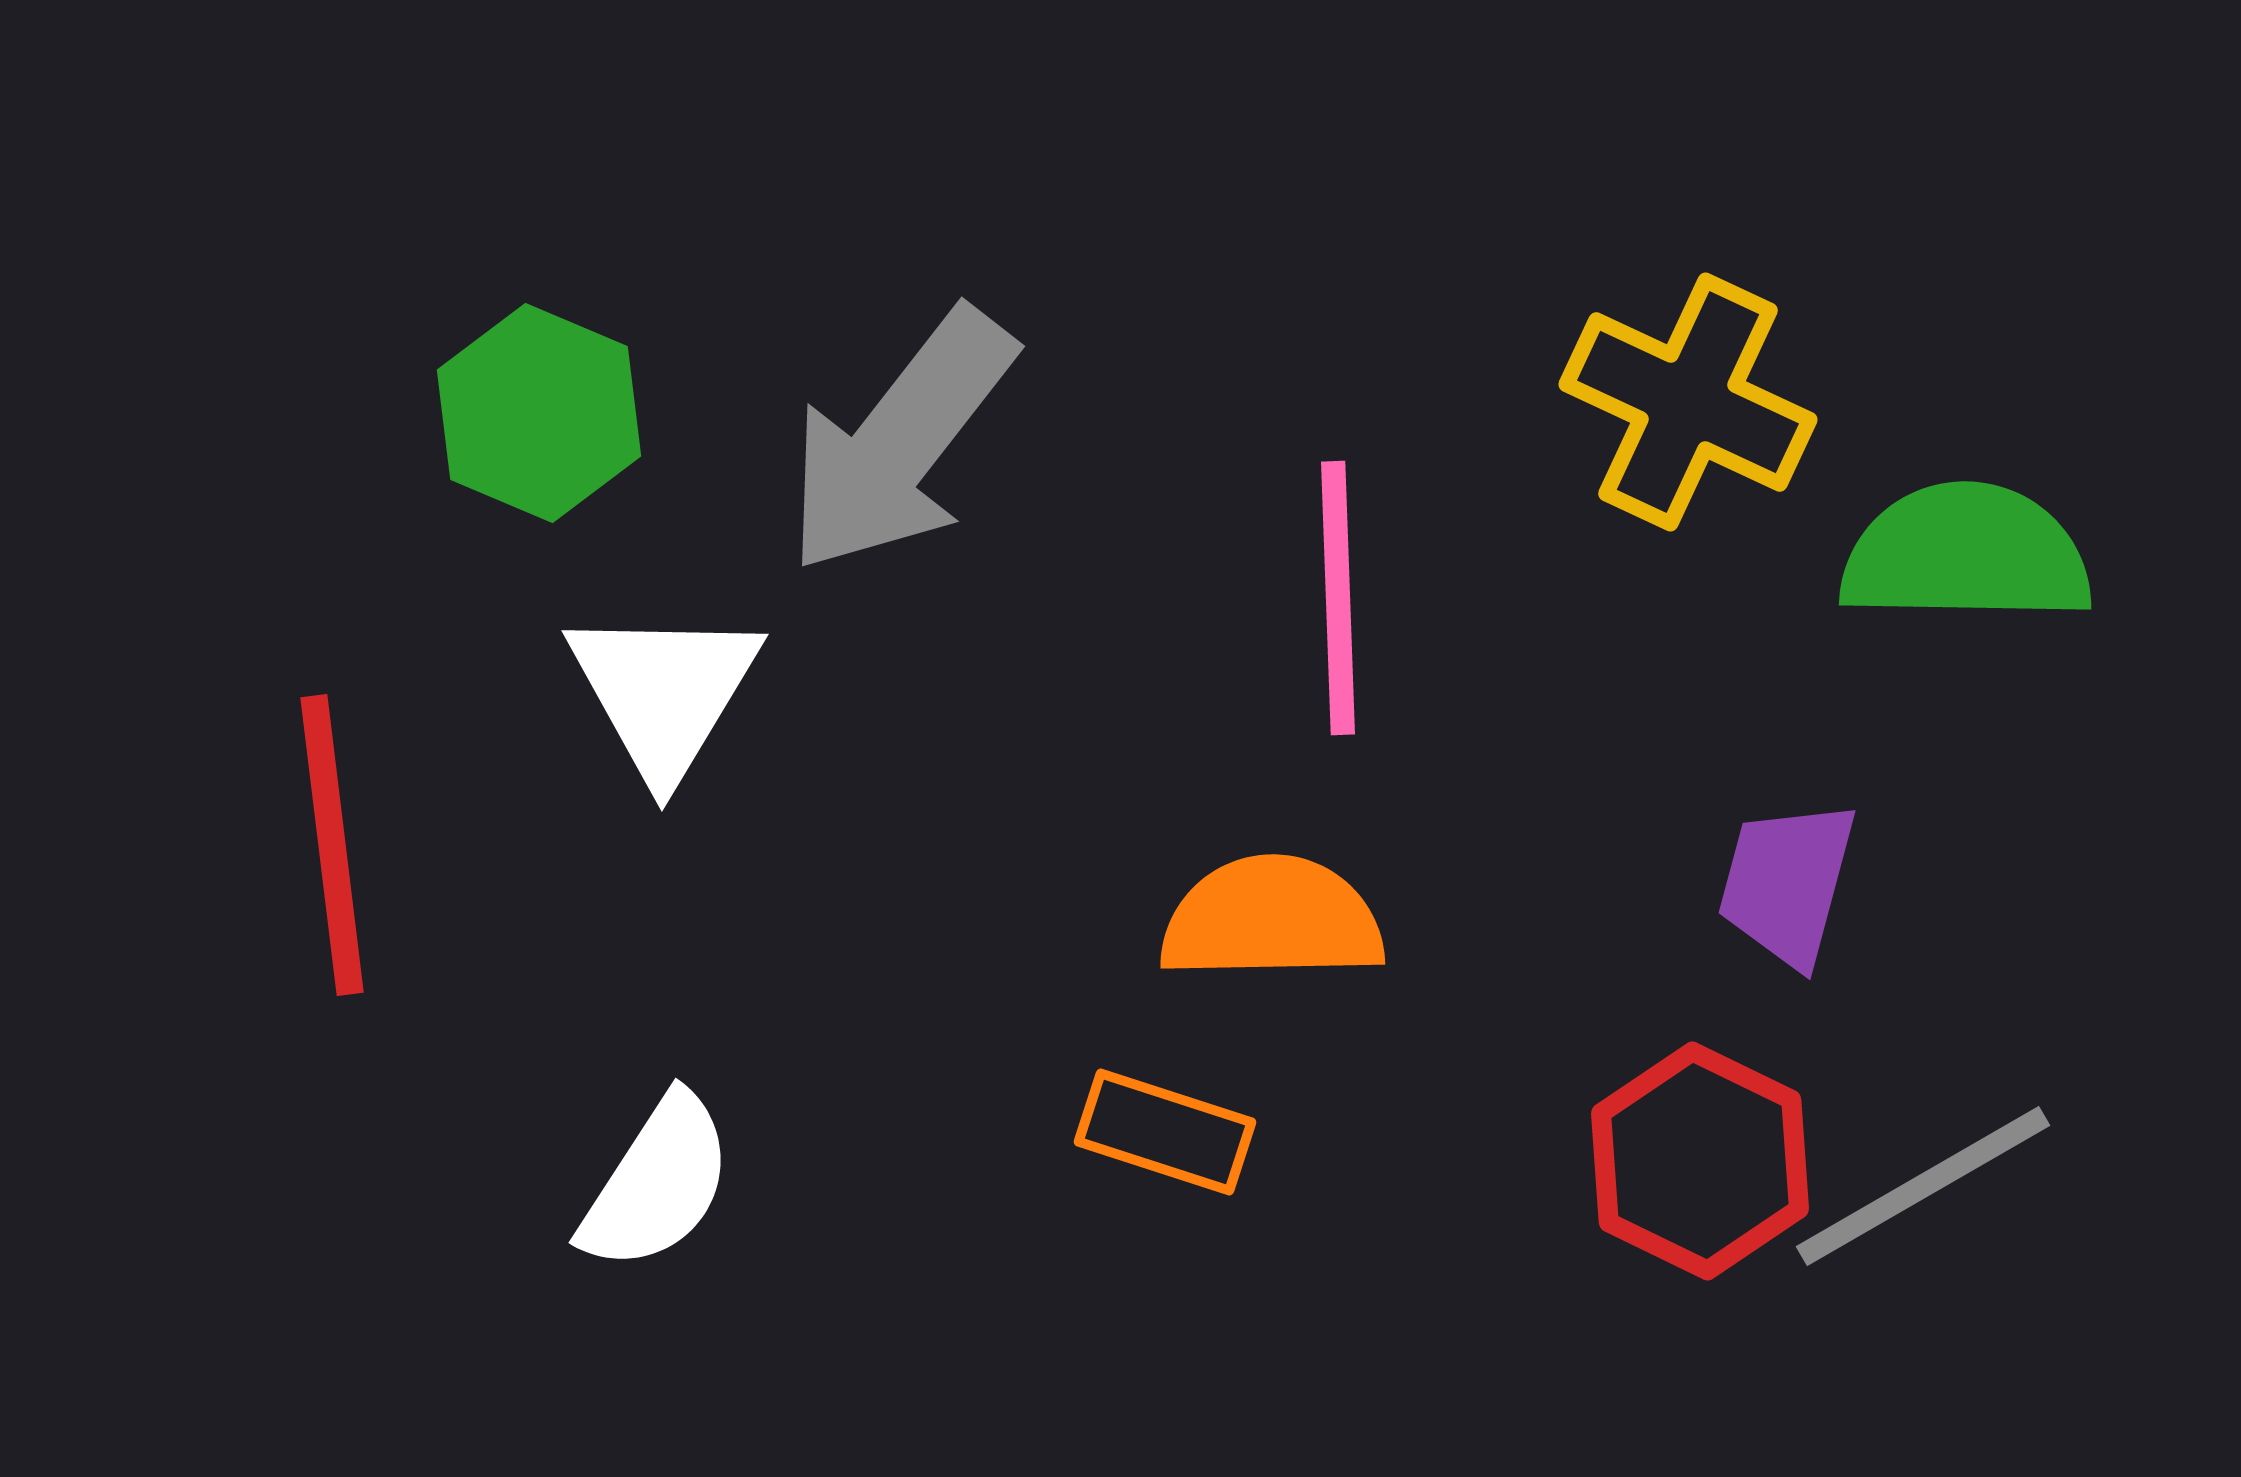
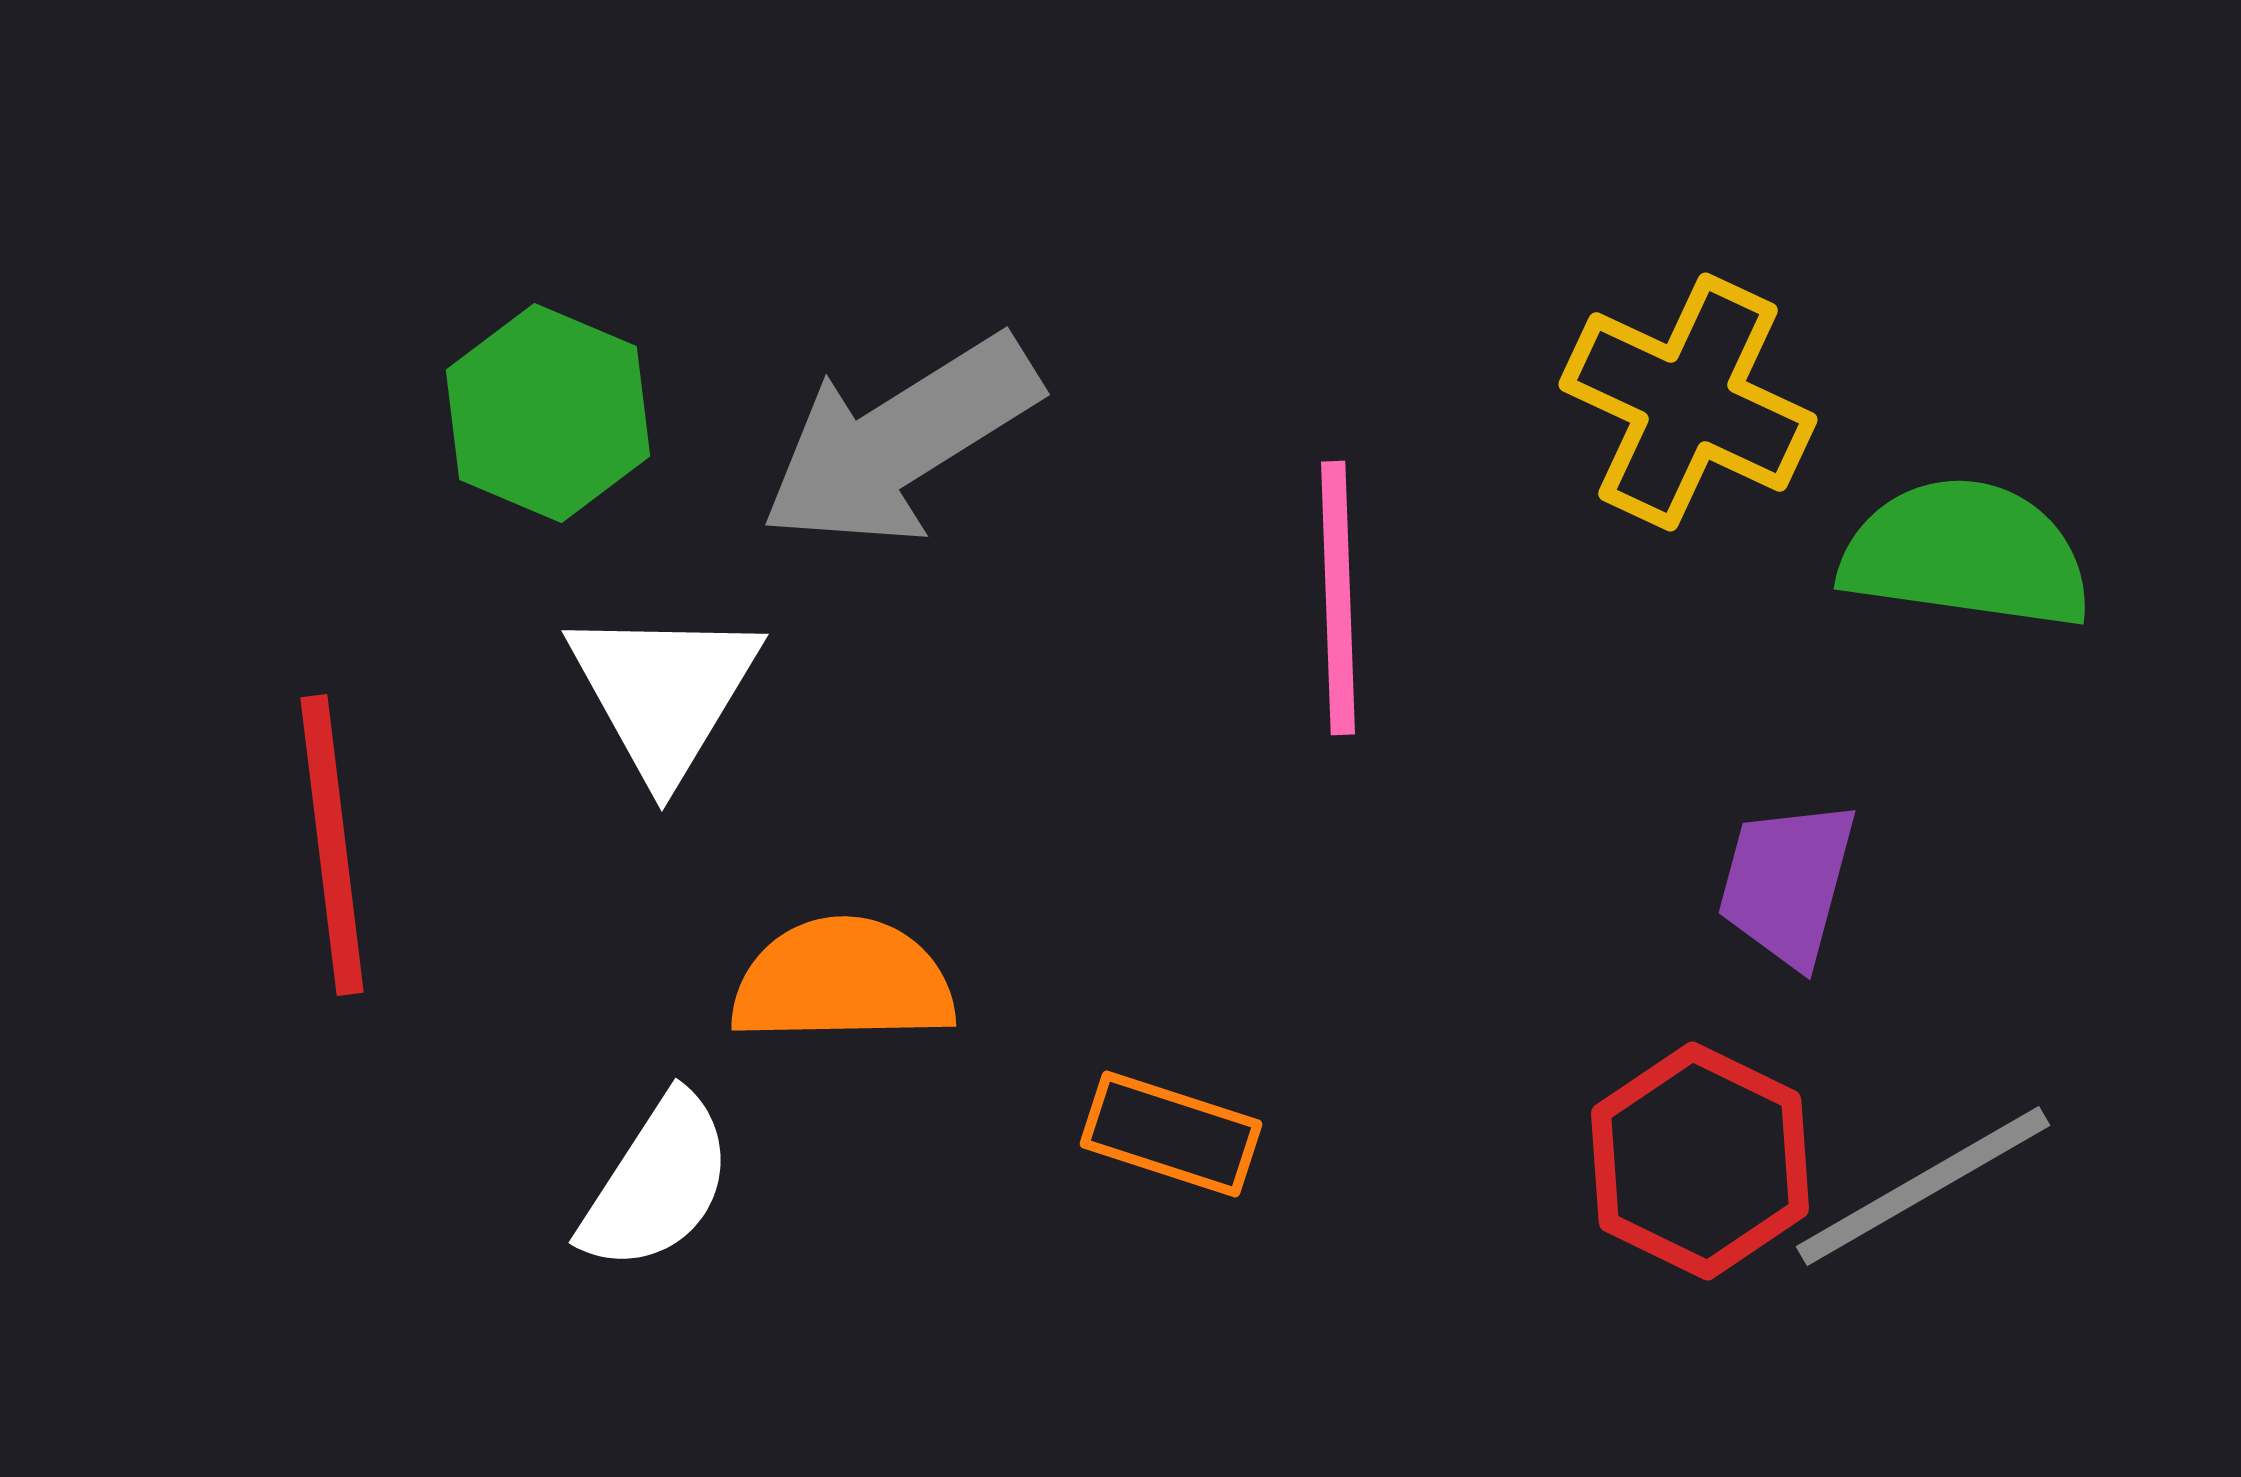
green hexagon: moved 9 px right
gray arrow: rotated 20 degrees clockwise
green semicircle: rotated 7 degrees clockwise
orange semicircle: moved 429 px left, 62 px down
orange rectangle: moved 6 px right, 2 px down
